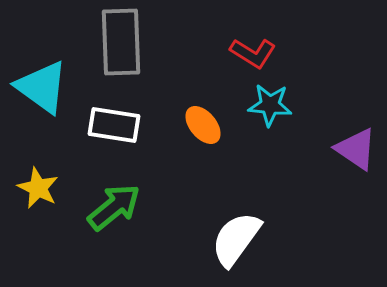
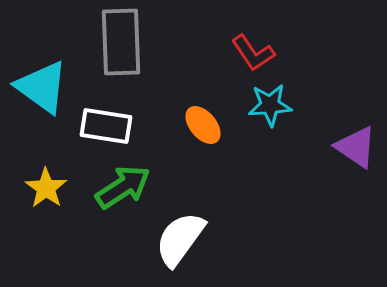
red L-shape: rotated 24 degrees clockwise
cyan star: rotated 9 degrees counterclockwise
white rectangle: moved 8 px left, 1 px down
purple triangle: moved 2 px up
yellow star: moved 8 px right; rotated 9 degrees clockwise
green arrow: moved 9 px right, 20 px up; rotated 6 degrees clockwise
white semicircle: moved 56 px left
